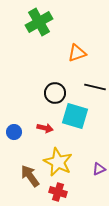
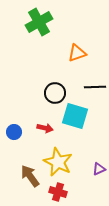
black line: rotated 15 degrees counterclockwise
